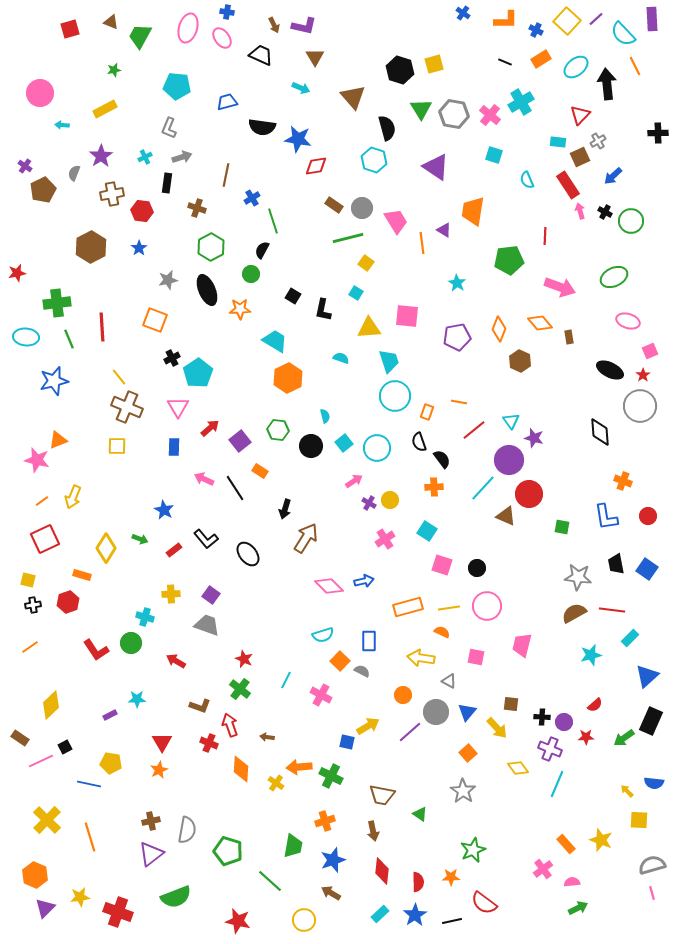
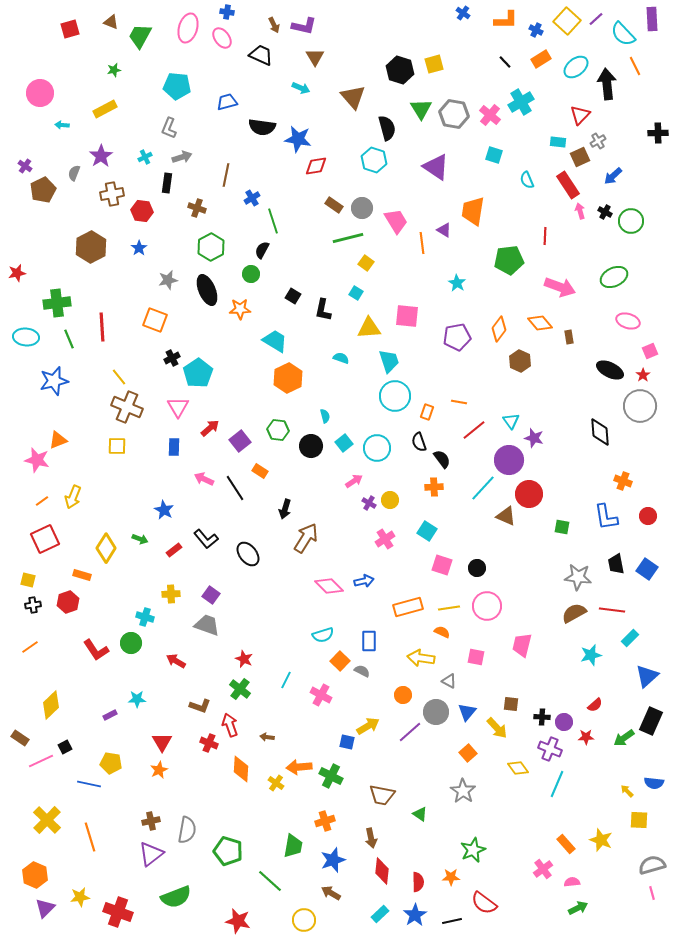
black line at (505, 62): rotated 24 degrees clockwise
orange diamond at (499, 329): rotated 15 degrees clockwise
brown arrow at (373, 831): moved 2 px left, 7 px down
